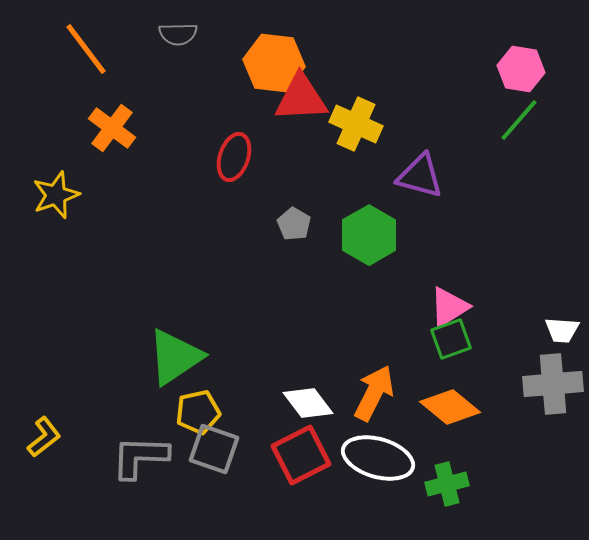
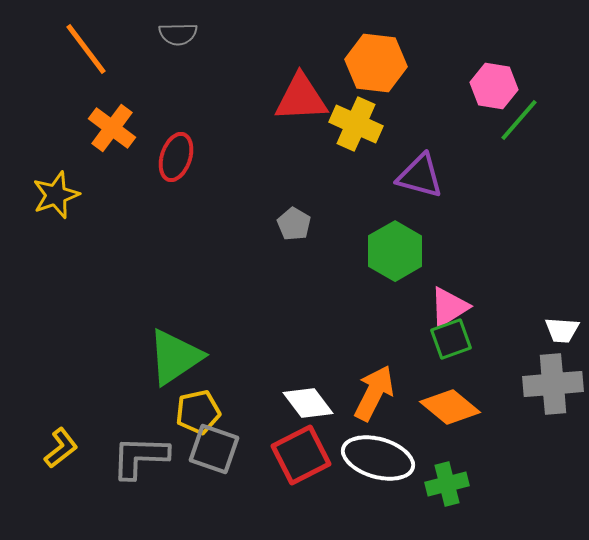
orange hexagon: moved 102 px right
pink hexagon: moved 27 px left, 17 px down
red ellipse: moved 58 px left
green hexagon: moved 26 px right, 16 px down
yellow L-shape: moved 17 px right, 11 px down
